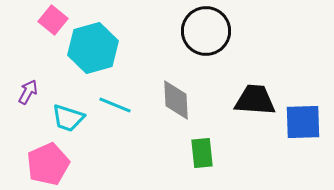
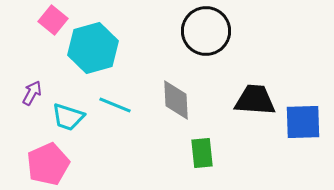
purple arrow: moved 4 px right, 1 px down
cyan trapezoid: moved 1 px up
